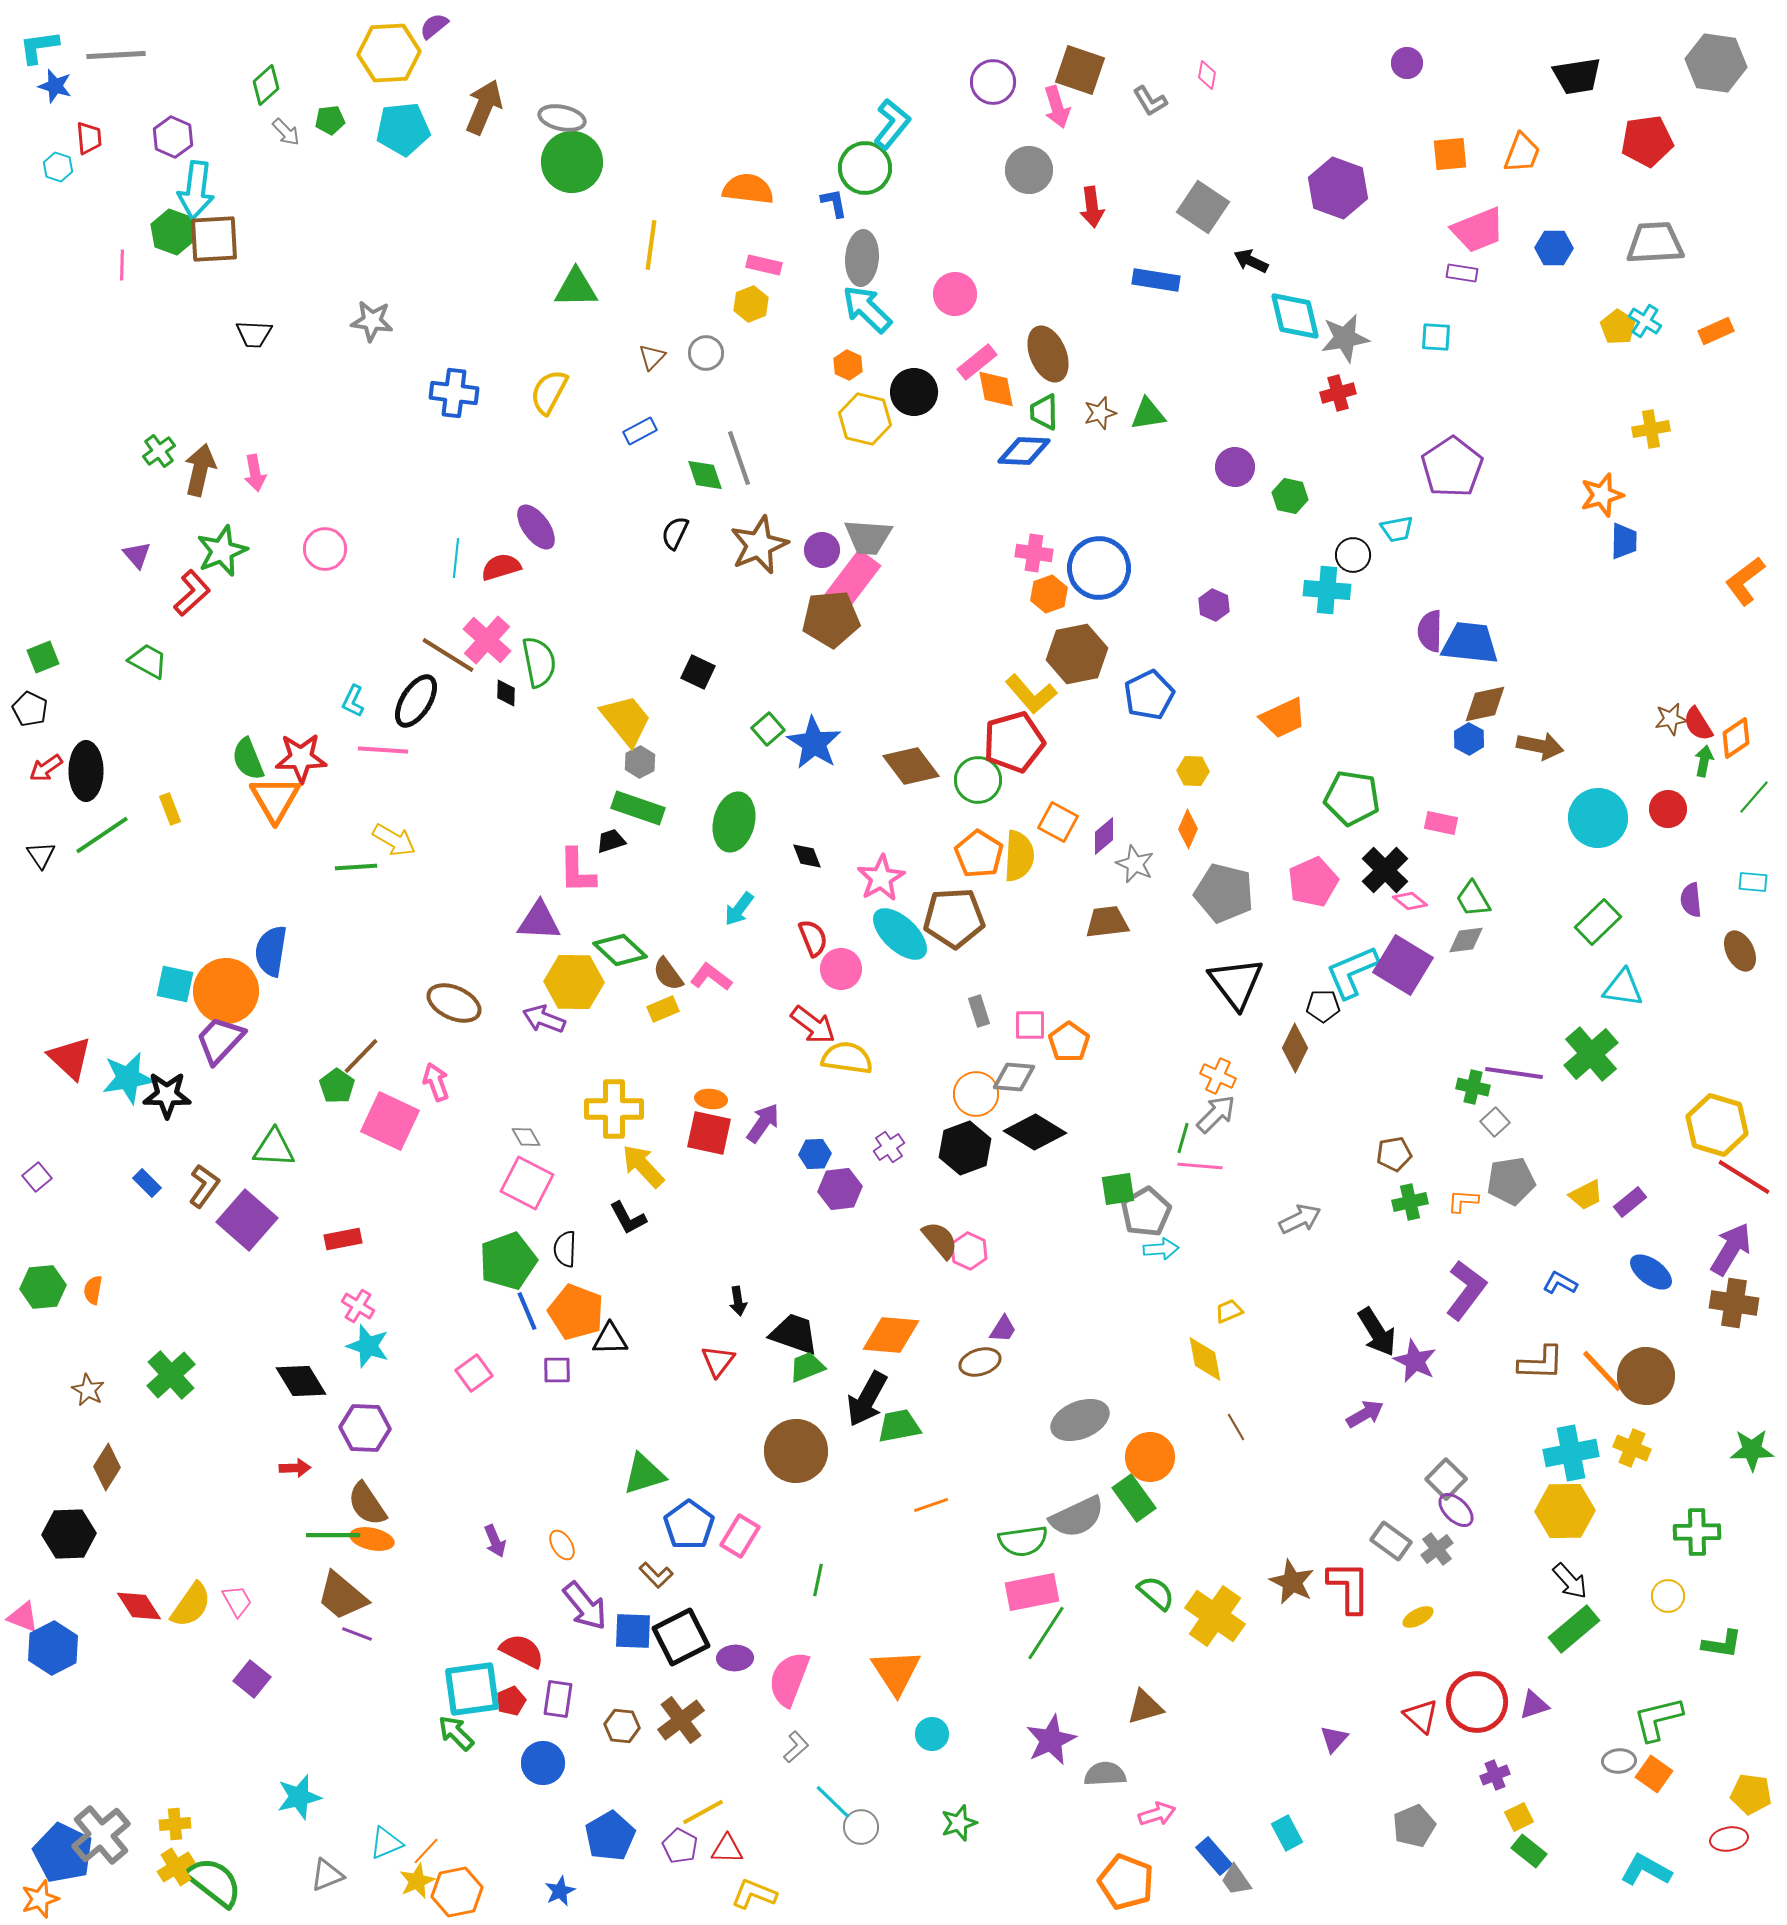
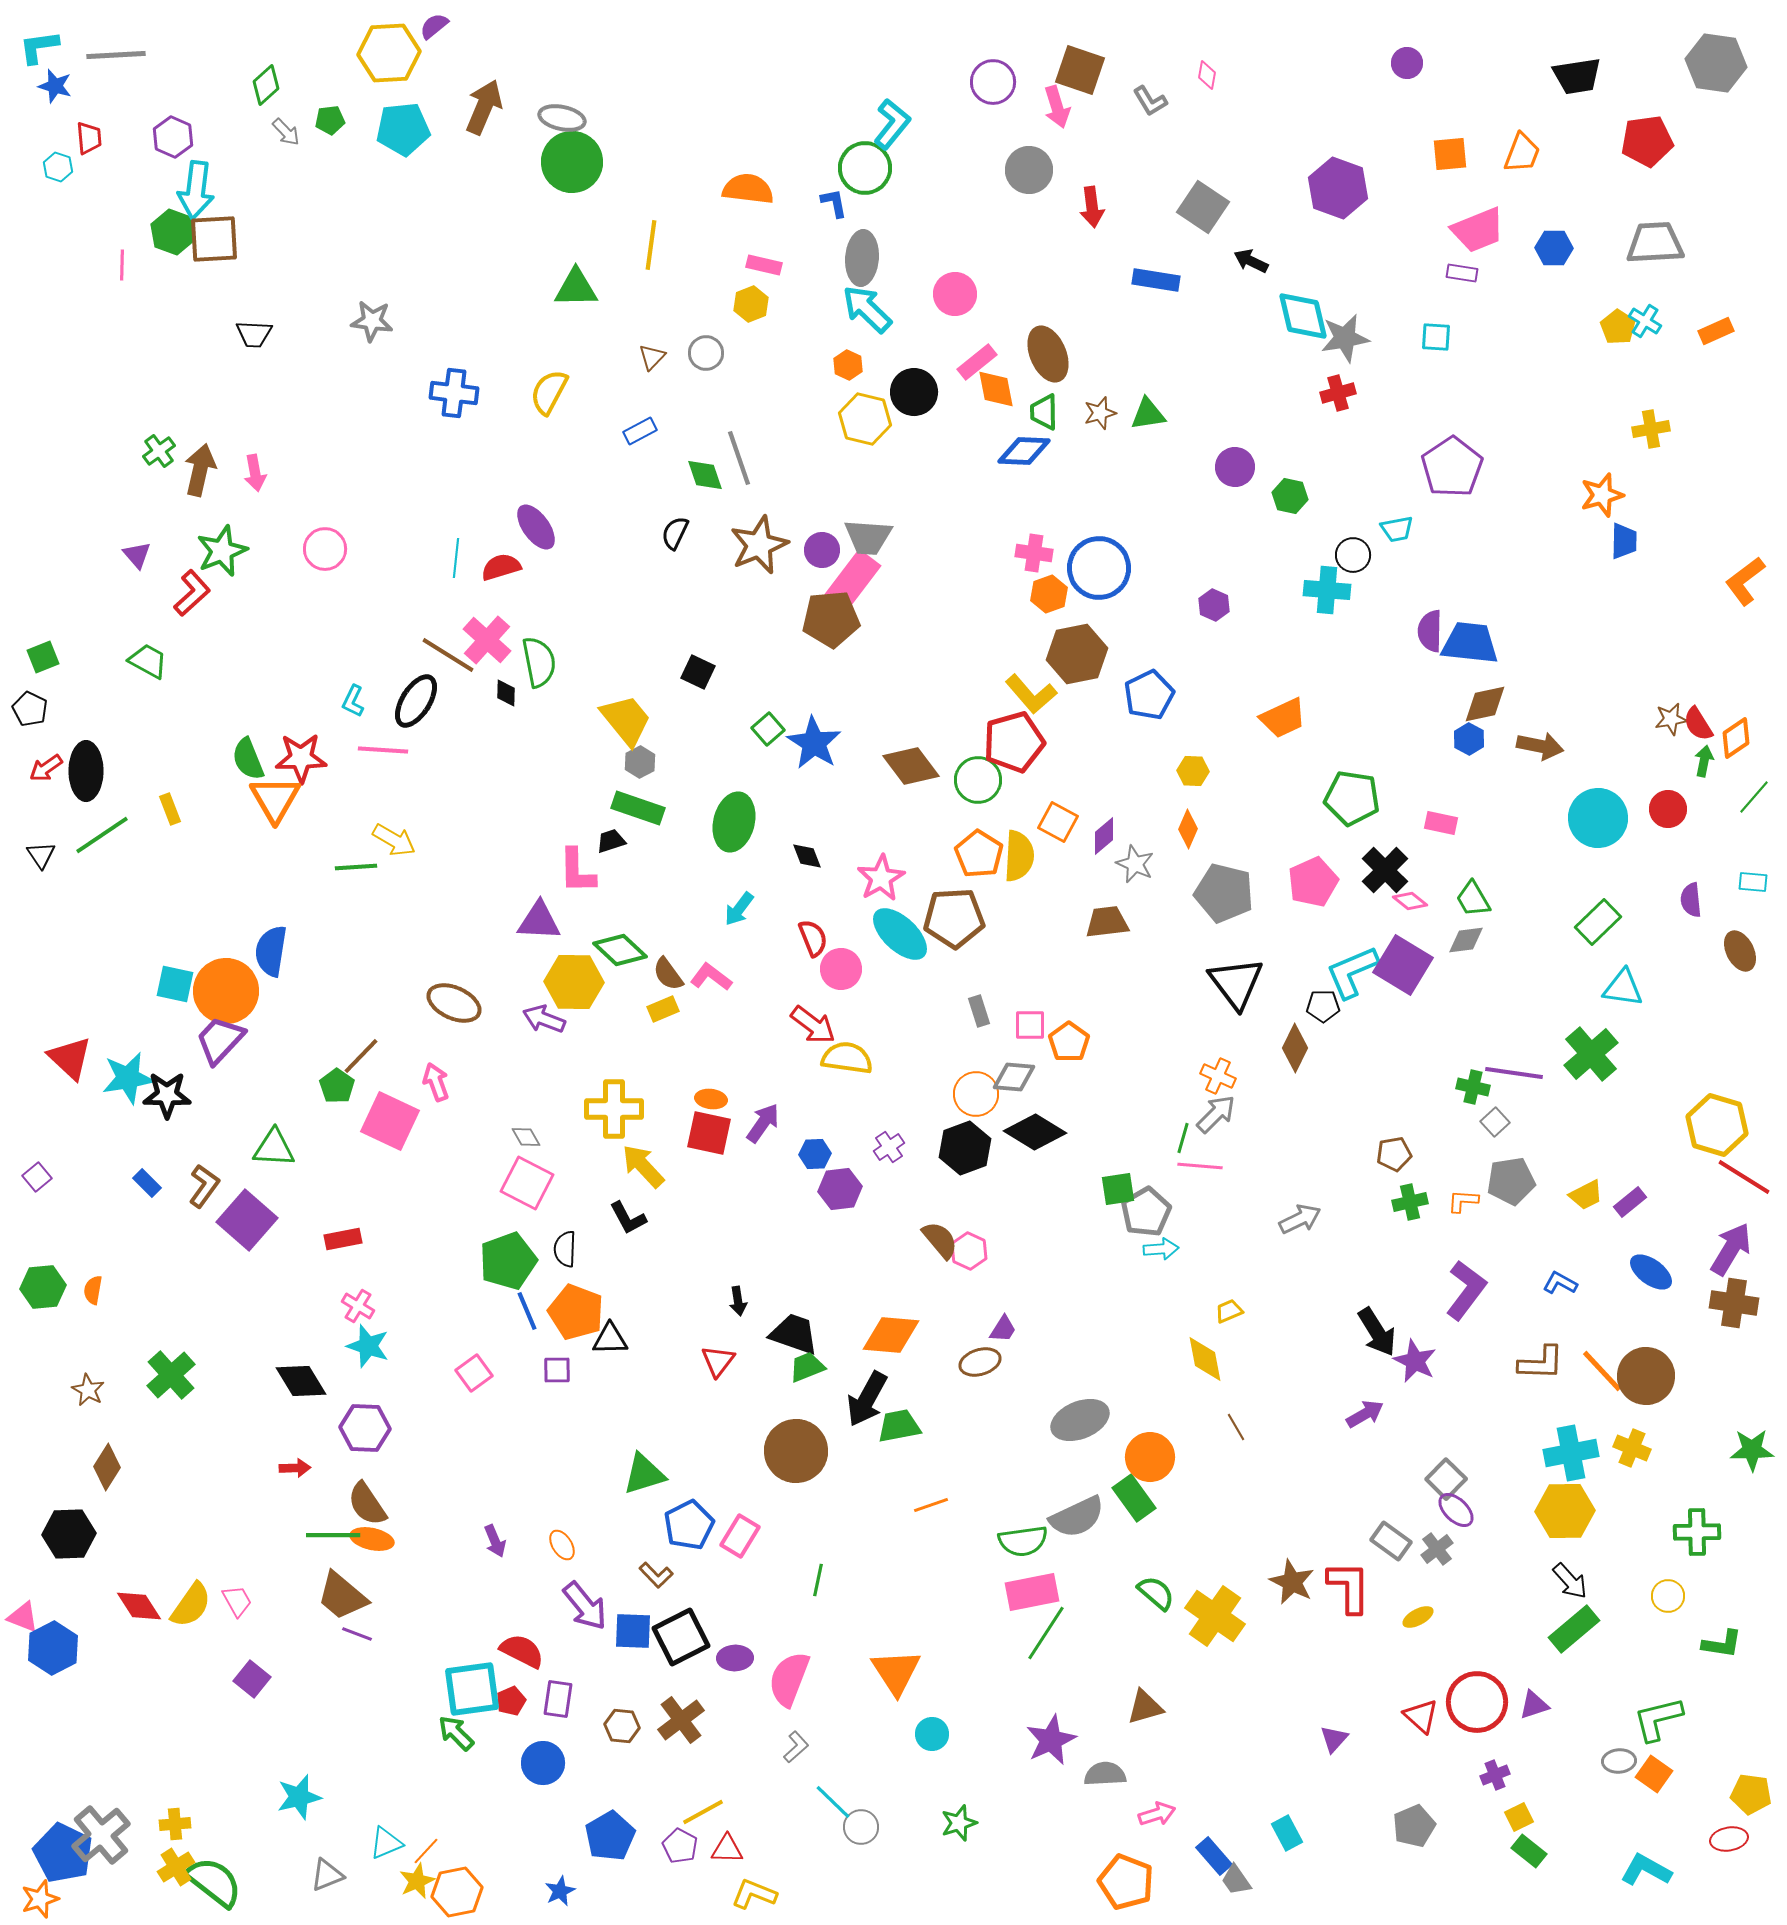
cyan diamond at (1295, 316): moved 8 px right
blue pentagon at (689, 1525): rotated 9 degrees clockwise
